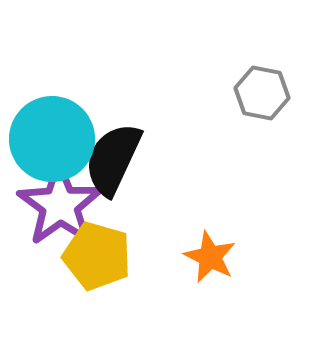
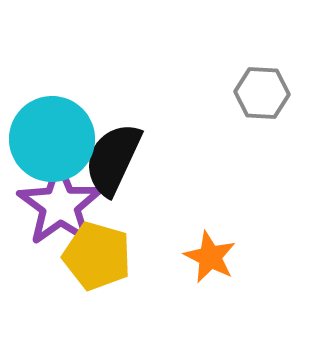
gray hexagon: rotated 8 degrees counterclockwise
